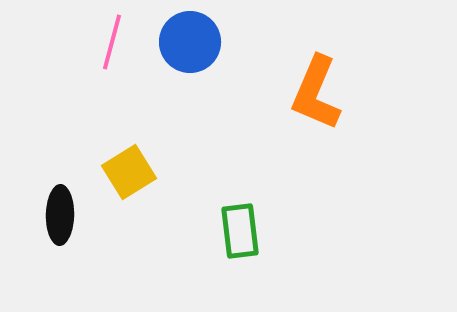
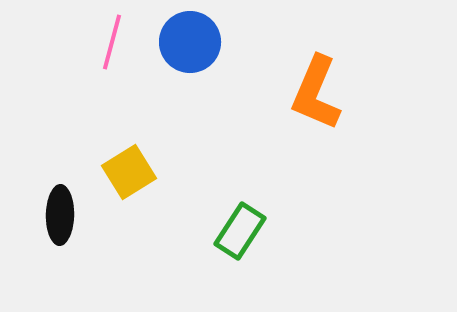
green rectangle: rotated 40 degrees clockwise
